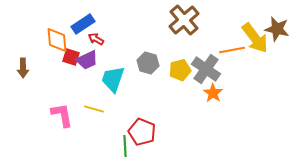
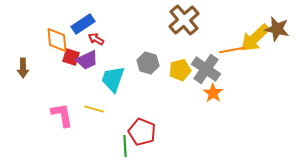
yellow arrow: rotated 84 degrees clockwise
